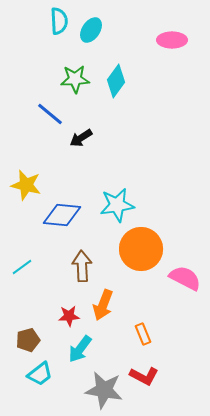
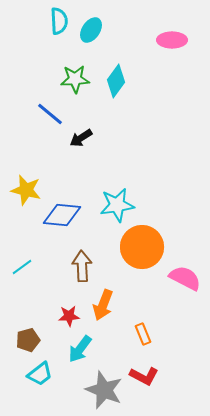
yellow star: moved 5 px down
orange circle: moved 1 px right, 2 px up
gray star: rotated 12 degrees clockwise
